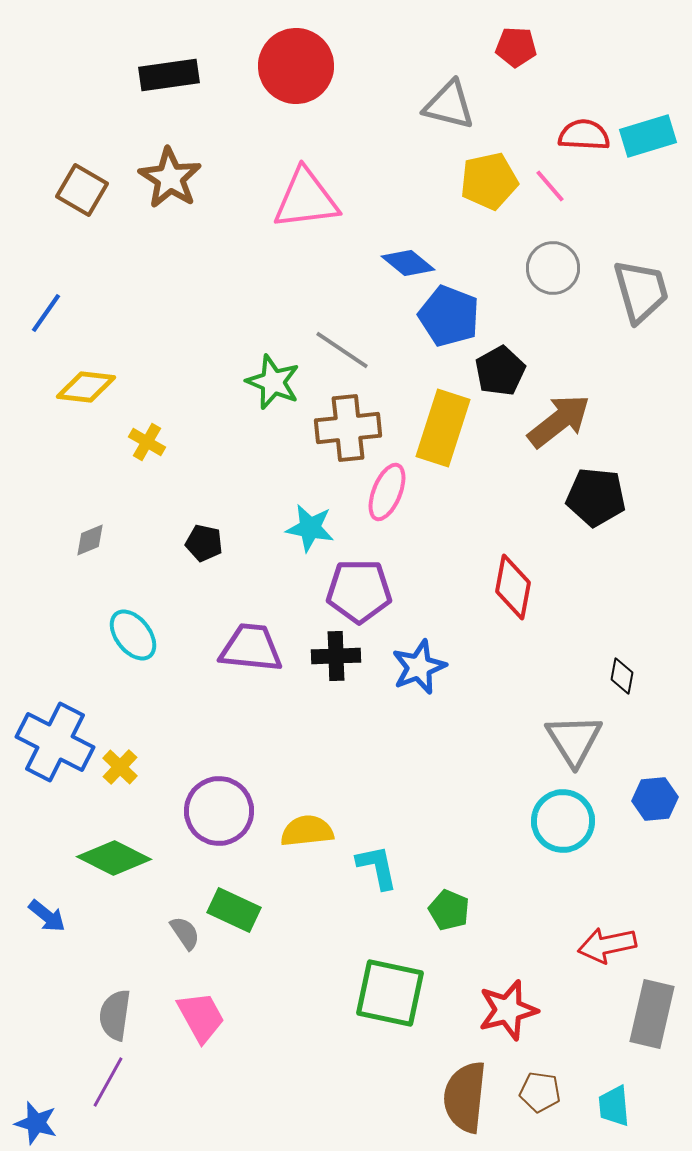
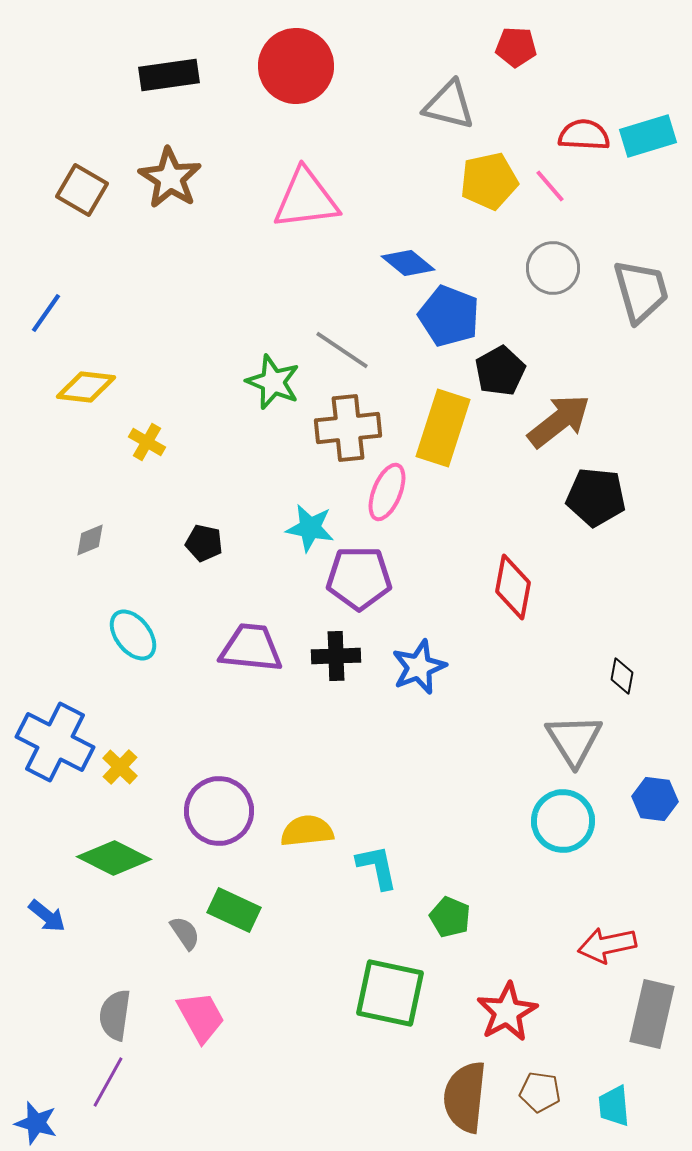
purple pentagon at (359, 591): moved 13 px up
blue hexagon at (655, 799): rotated 12 degrees clockwise
green pentagon at (449, 910): moved 1 px right, 7 px down
red star at (508, 1010): moved 1 px left, 2 px down; rotated 14 degrees counterclockwise
